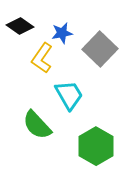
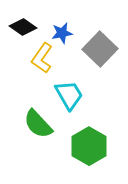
black diamond: moved 3 px right, 1 px down
green semicircle: moved 1 px right, 1 px up
green hexagon: moved 7 px left
